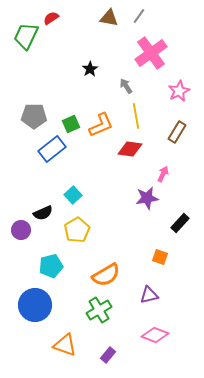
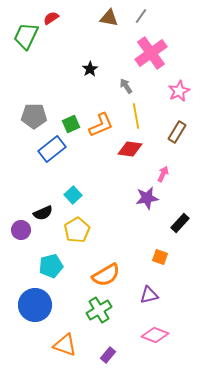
gray line: moved 2 px right
